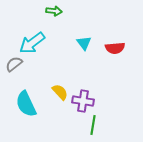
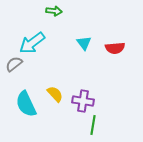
yellow semicircle: moved 5 px left, 2 px down
